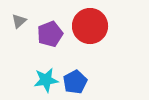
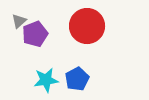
red circle: moved 3 px left
purple pentagon: moved 15 px left
blue pentagon: moved 2 px right, 3 px up
